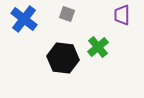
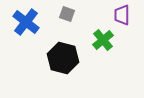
blue cross: moved 2 px right, 3 px down
green cross: moved 5 px right, 7 px up
black hexagon: rotated 8 degrees clockwise
